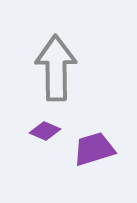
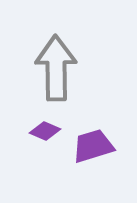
purple trapezoid: moved 1 px left, 3 px up
